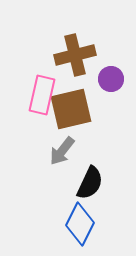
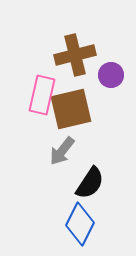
purple circle: moved 4 px up
black semicircle: rotated 8 degrees clockwise
